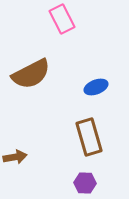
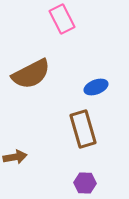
brown rectangle: moved 6 px left, 8 px up
